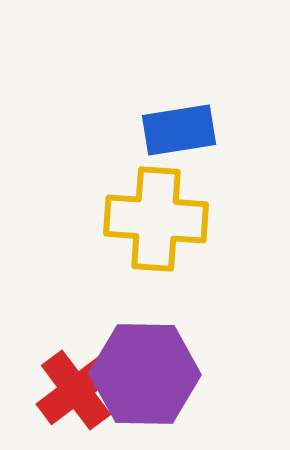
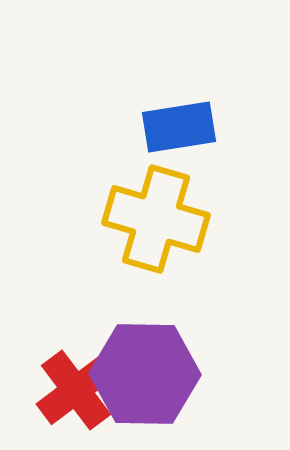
blue rectangle: moved 3 px up
yellow cross: rotated 12 degrees clockwise
